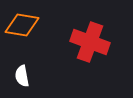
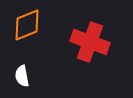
orange diamond: moved 5 px right; rotated 32 degrees counterclockwise
